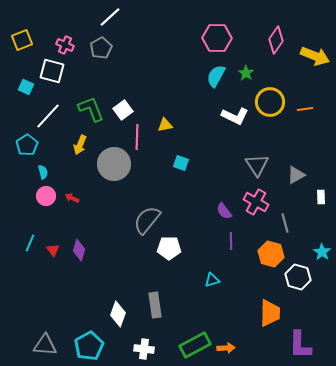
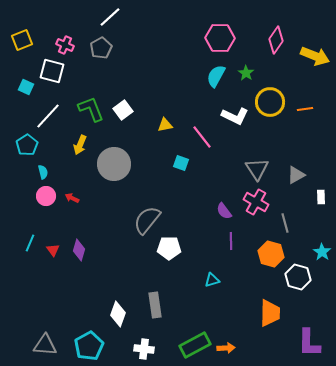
pink hexagon at (217, 38): moved 3 px right
pink line at (137, 137): moved 65 px right; rotated 40 degrees counterclockwise
gray triangle at (257, 165): moved 4 px down
purple L-shape at (300, 345): moved 9 px right, 2 px up
